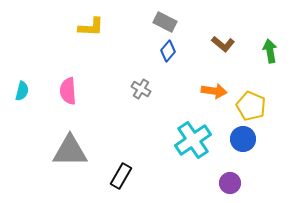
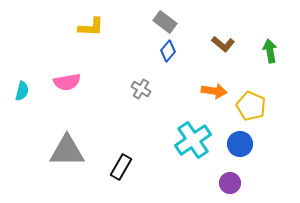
gray rectangle: rotated 10 degrees clockwise
pink semicircle: moved 1 px left, 9 px up; rotated 96 degrees counterclockwise
blue circle: moved 3 px left, 5 px down
gray triangle: moved 3 px left
black rectangle: moved 9 px up
